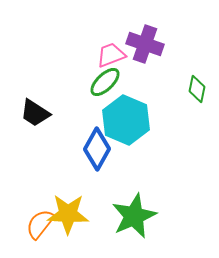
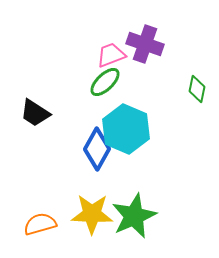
cyan hexagon: moved 9 px down
yellow star: moved 24 px right
orange semicircle: rotated 36 degrees clockwise
